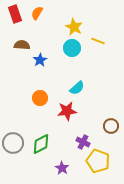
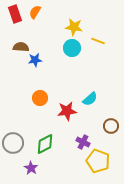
orange semicircle: moved 2 px left, 1 px up
yellow star: rotated 18 degrees counterclockwise
brown semicircle: moved 1 px left, 2 px down
blue star: moved 5 px left; rotated 24 degrees clockwise
cyan semicircle: moved 13 px right, 11 px down
green diamond: moved 4 px right
purple star: moved 31 px left
